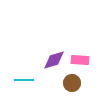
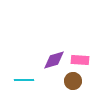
brown circle: moved 1 px right, 2 px up
